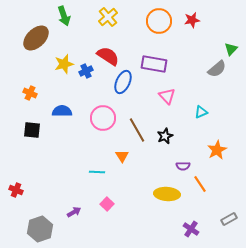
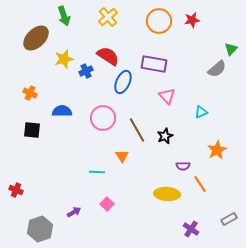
yellow star: moved 5 px up
